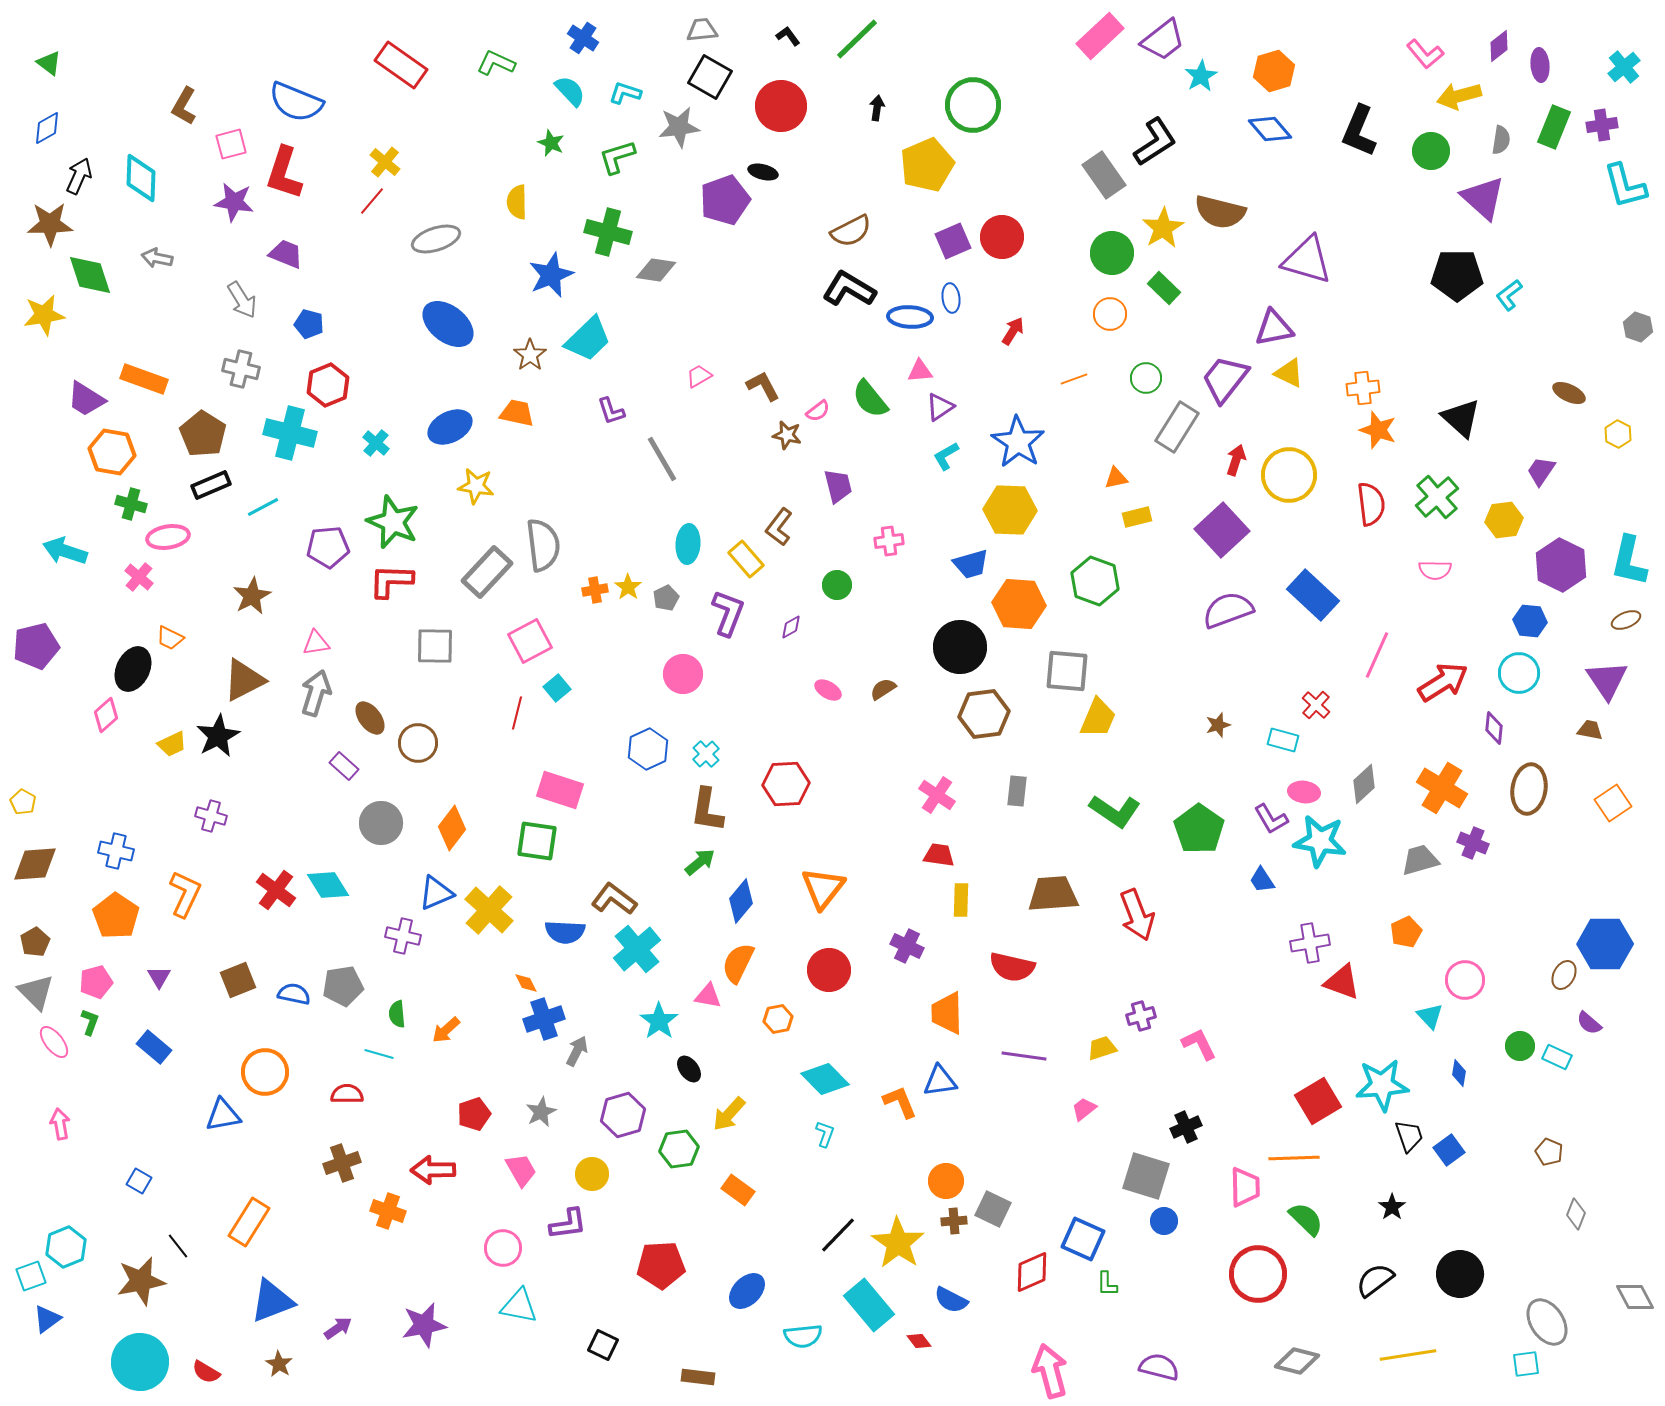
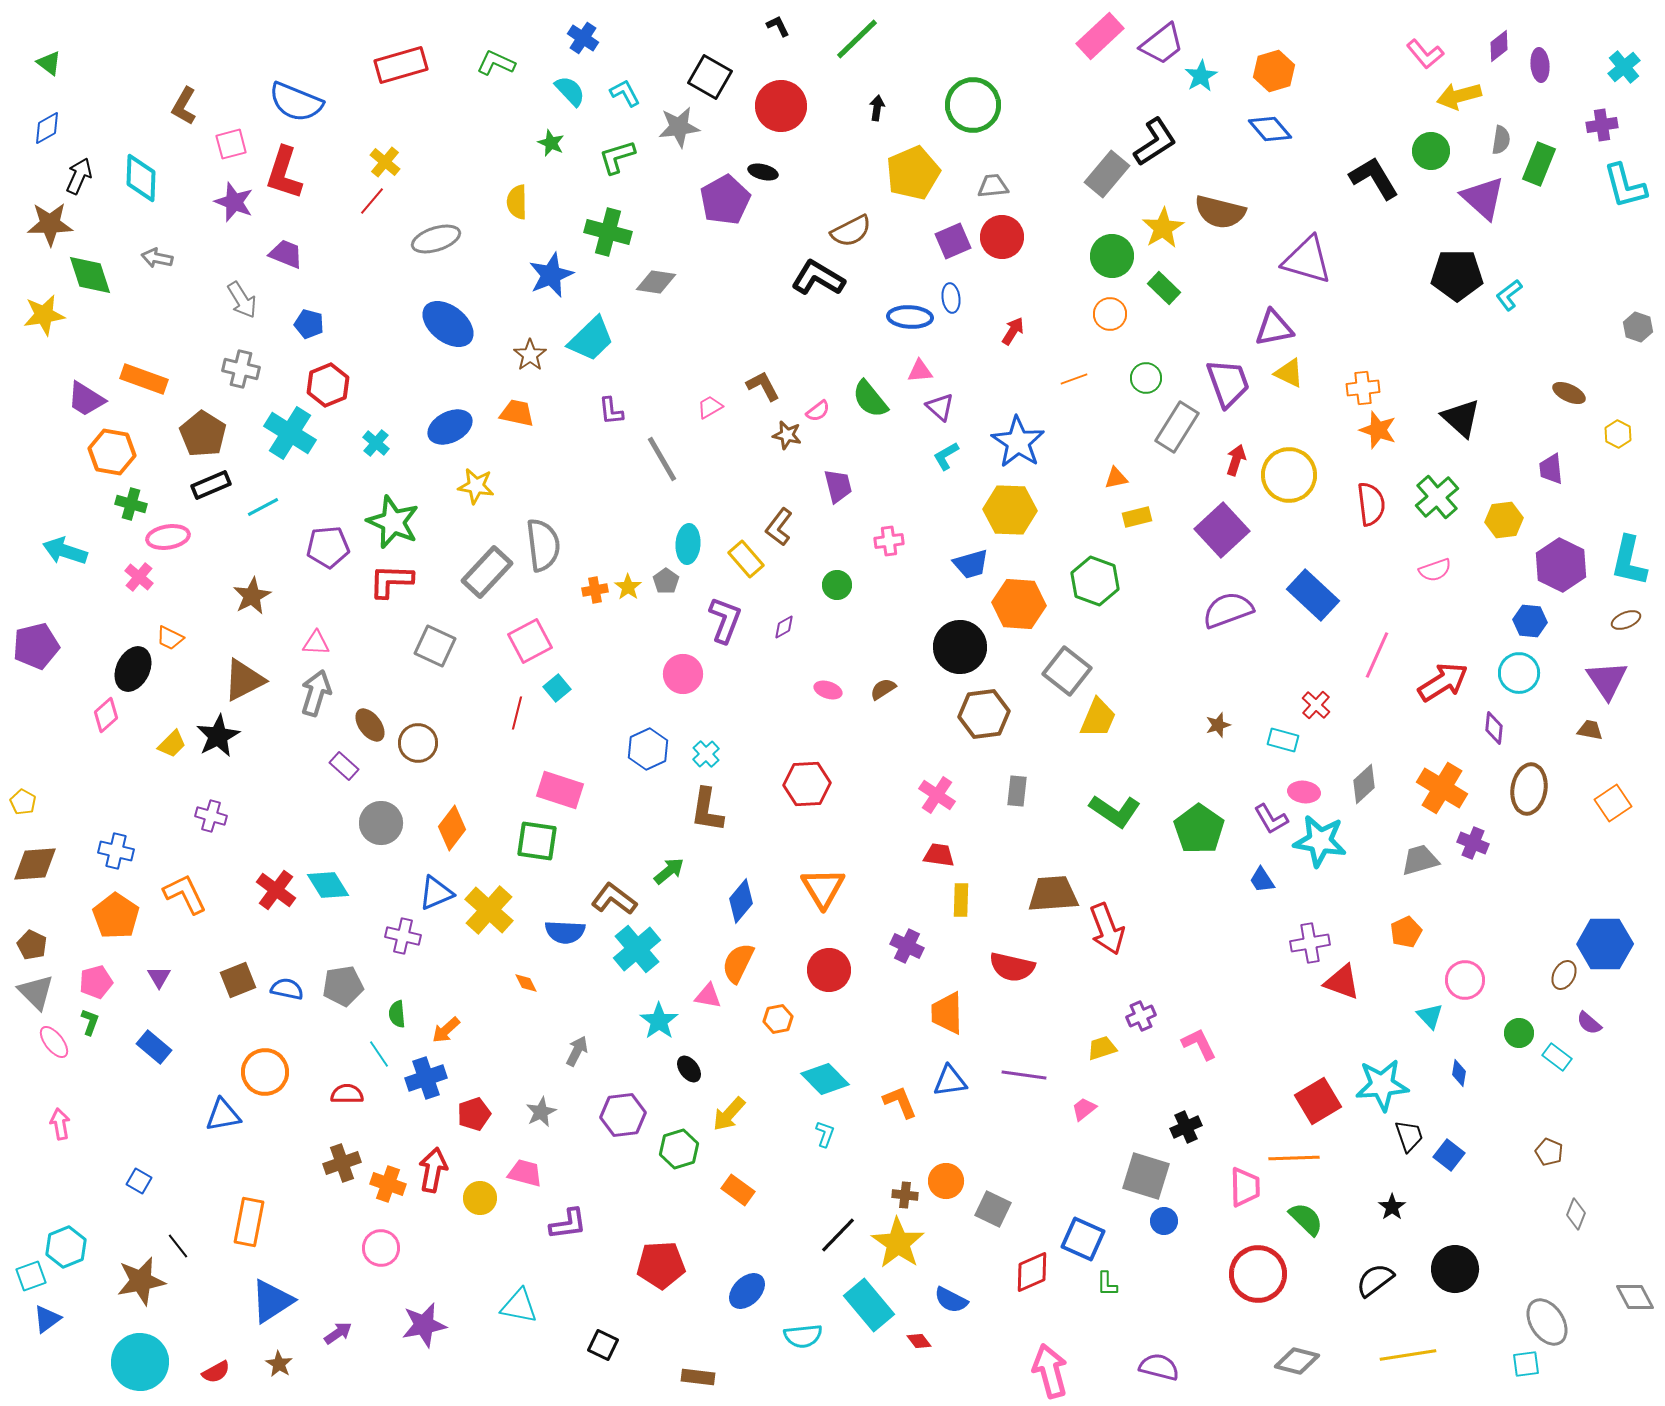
gray trapezoid at (702, 30): moved 291 px right, 156 px down
black L-shape at (788, 36): moved 10 px left, 10 px up; rotated 10 degrees clockwise
purple trapezoid at (1163, 40): moved 1 px left, 4 px down
red rectangle at (401, 65): rotated 51 degrees counterclockwise
cyan L-shape at (625, 93): rotated 44 degrees clockwise
green rectangle at (1554, 127): moved 15 px left, 37 px down
black L-shape at (1359, 131): moved 15 px right, 47 px down; rotated 126 degrees clockwise
yellow pentagon at (927, 165): moved 14 px left, 8 px down
gray rectangle at (1104, 175): moved 3 px right, 1 px up; rotated 75 degrees clockwise
purple pentagon at (725, 200): rotated 9 degrees counterclockwise
purple star at (234, 202): rotated 12 degrees clockwise
green circle at (1112, 253): moved 3 px down
gray diamond at (656, 270): moved 12 px down
black L-shape at (849, 289): moved 31 px left, 11 px up
cyan trapezoid at (588, 339): moved 3 px right
pink trapezoid at (699, 376): moved 11 px right, 31 px down
purple trapezoid at (1225, 379): moved 3 px right, 4 px down; rotated 122 degrees clockwise
purple triangle at (940, 407): rotated 44 degrees counterclockwise
purple L-shape at (611, 411): rotated 12 degrees clockwise
cyan cross at (290, 433): rotated 18 degrees clockwise
purple trapezoid at (1541, 471): moved 10 px right, 2 px up; rotated 40 degrees counterclockwise
pink semicircle at (1435, 570): rotated 20 degrees counterclockwise
gray pentagon at (666, 598): moved 17 px up; rotated 10 degrees counterclockwise
purple L-shape at (728, 613): moved 3 px left, 7 px down
purple diamond at (791, 627): moved 7 px left
pink triangle at (316, 643): rotated 12 degrees clockwise
gray square at (435, 646): rotated 24 degrees clockwise
gray square at (1067, 671): rotated 33 degrees clockwise
pink ellipse at (828, 690): rotated 12 degrees counterclockwise
brown ellipse at (370, 718): moved 7 px down
yellow trapezoid at (172, 744): rotated 20 degrees counterclockwise
red hexagon at (786, 784): moved 21 px right
green arrow at (700, 862): moved 31 px left, 9 px down
orange triangle at (823, 888): rotated 9 degrees counterclockwise
orange L-shape at (185, 894): rotated 51 degrees counterclockwise
red arrow at (1137, 915): moved 30 px left, 14 px down
brown pentagon at (35, 942): moved 3 px left, 3 px down; rotated 16 degrees counterclockwise
blue semicircle at (294, 994): moved 7 px left, 5 px up
purple cross at (1141, 1016): rotated 8 degrees counterclockwise
blue cross at (544, 1019): moved 118 px left, 59 px down
green circle at (1520, 1046): moved 1 px left, 13 px up
cyan line at (379, 1054): rotated 40 degrees clockwise
purple line at (1024, 1056): moved 19 px down
cyan rectangle at (1557, 1057): rotated 12 degrees clockwise
blue triangle at (940, 1081): moved 10 px right
purple hexagon at (623, 1115): rotated 9 degrees clockwise
green hexagon at (679, 1149): rotated 9 degrees counterclockwise
blue square at (1449, 1150): moved 5 px down; rotated 16 degrees counterclockwise
red arrow at (433, 1170): rotated 102 degrees clockwise
pink trapezoid at (521, 1170): moved 4 px right, 3 px down; rotated 45 degrees counterclockwise
yellow circle at (592, 1174): moved 112 px left, 24 px down
orange cross at (388, 1211): moved 27 px up
brown cross at (954, 1221): moved 49 px left, 26 px up; rotated 10 degrees clockwise
orange rectangle at (249, 1222): rotated 21 degrees counterclockwise
pink circle at (503, 1248): moved 122 px left
black circle at (1460, 1274): moved 5 px left, 5 px up
blue triangle at (272, 1301): rotated 12 degrees counterclockwise
purple arrow at (338, 1328): moved 5 px down
red semicircle at (206, 1372): moved 10 px right; rotated 60 degrees counterclockwise
